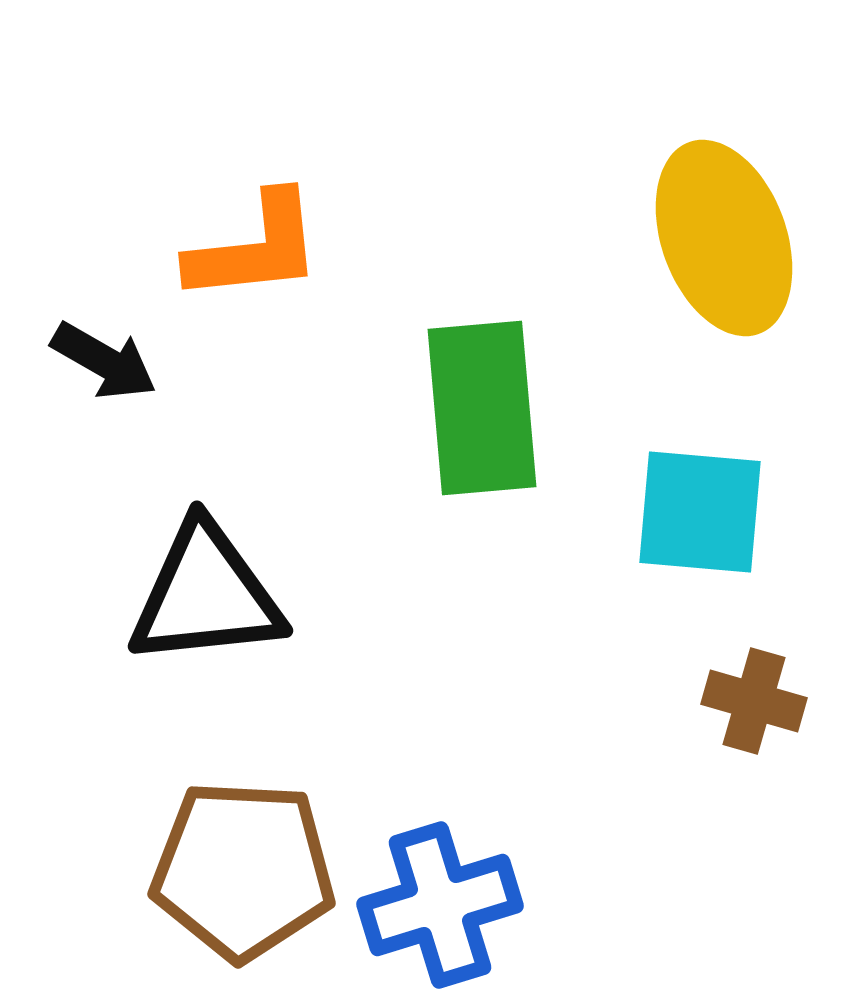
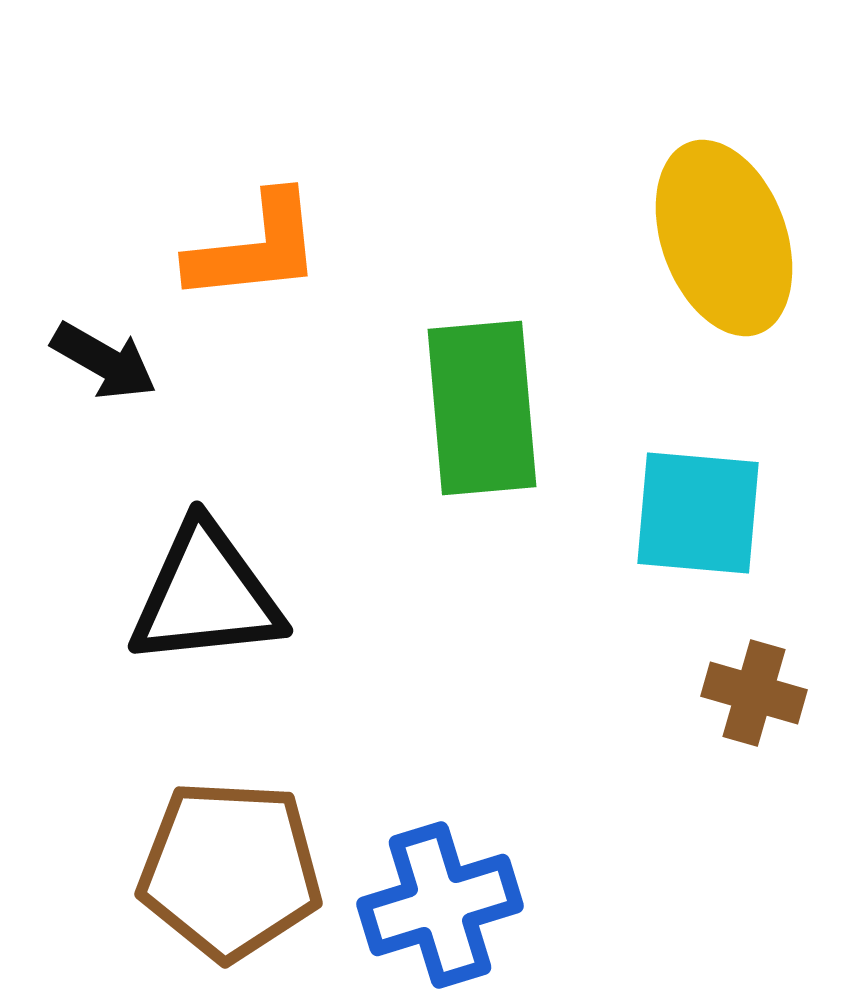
cyan square: moved 2 px left, 1 px down
brown cross: moved 8 px up
brown pentagon: moved 13 px left
